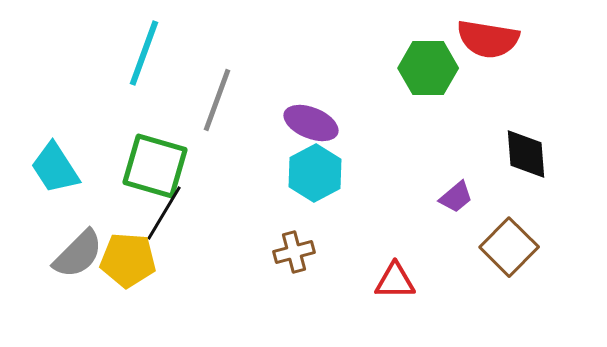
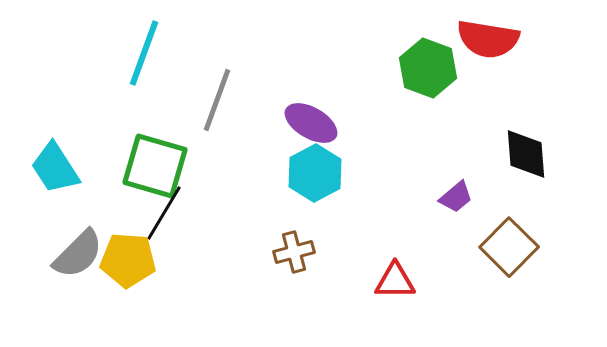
green hexagon: rotated 20 degrees clockwise
purple ellipse: rotated 8 degrees clockwise
